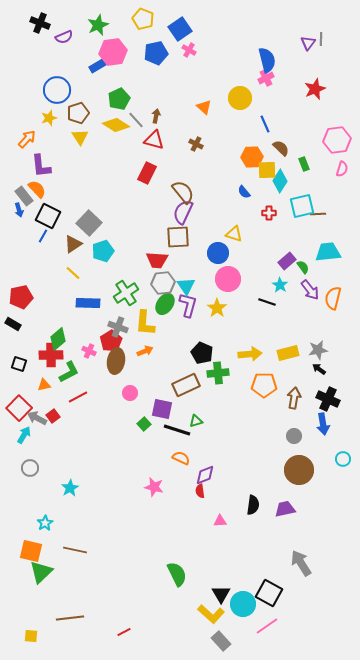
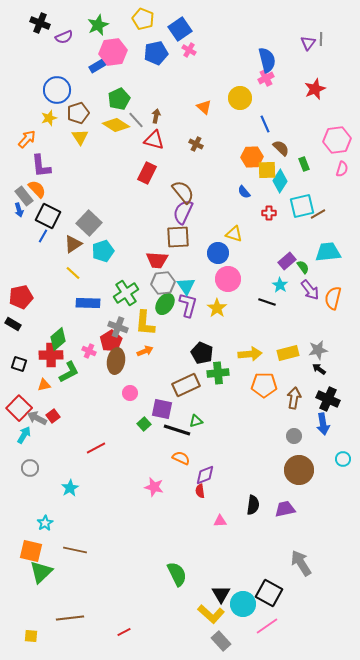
brown line at (318, 214): rotated 28 degrees counterclockwise
red line at (78, 397): moved 18 px right, 51 px down
